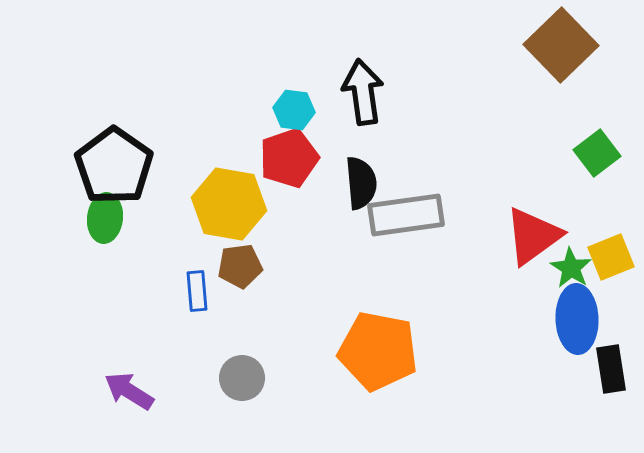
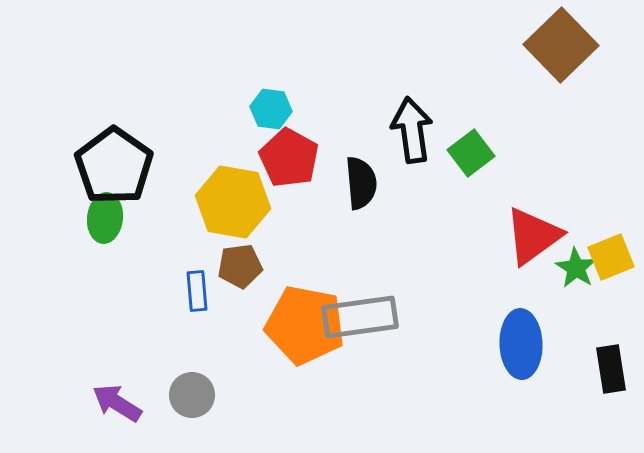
black arrow: moved 49 px right, 38 px down
cyan hexagon: moved 23 px left, 1 px up
green square: moved 126 px left
red pentagon: rotated 24 degrees counterclockwise
yellow hexagon: moved 4 px right, 2 px up
gray rectangle: moved 46 px left, 102 px down
green star: moved 5 px right
blue ellipse: moved 56 px left, 25 px down
orange pentagon: moved 73 px left, 26 px up
gray circle: moved 50 px left, 17 px down
purple arrow: moved 12 px left, 12 px down
